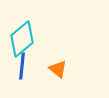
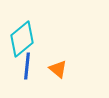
blue line: moved 5 px right
